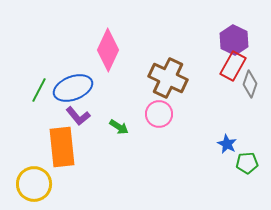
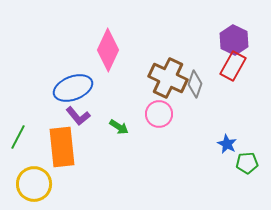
gray diamond: moved 55 px left
green line: moved 21 px left, 47 px down
